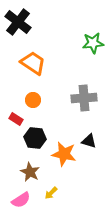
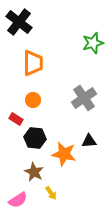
black cross: moved 1 px right
green star: rotated 10 degrees counterclockwise
orange trapezoid: rotated 56 degrees clockwise
gray cross: rotated 30 degrees counterclockwise
black triangle: rotated 21 degrees counterclockwise
brown star: moved 4 px right
yellow arrow: rotated 80 degrees counterclockwise
pink semicircle: moved 3 px left
